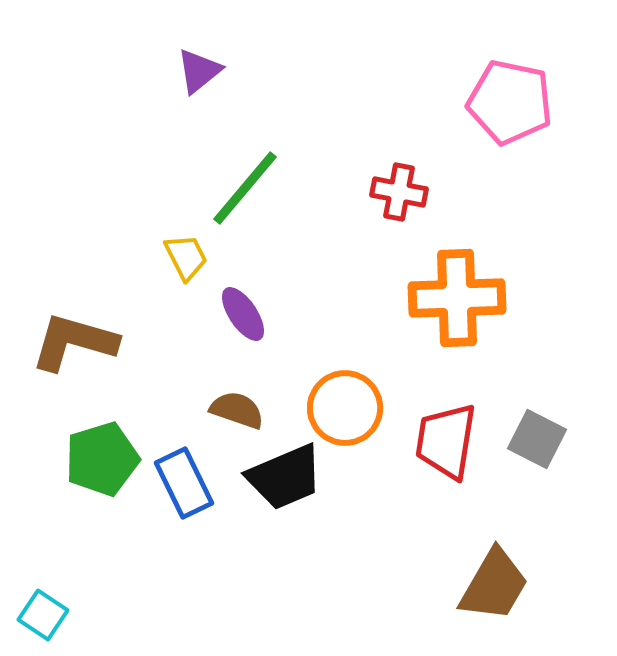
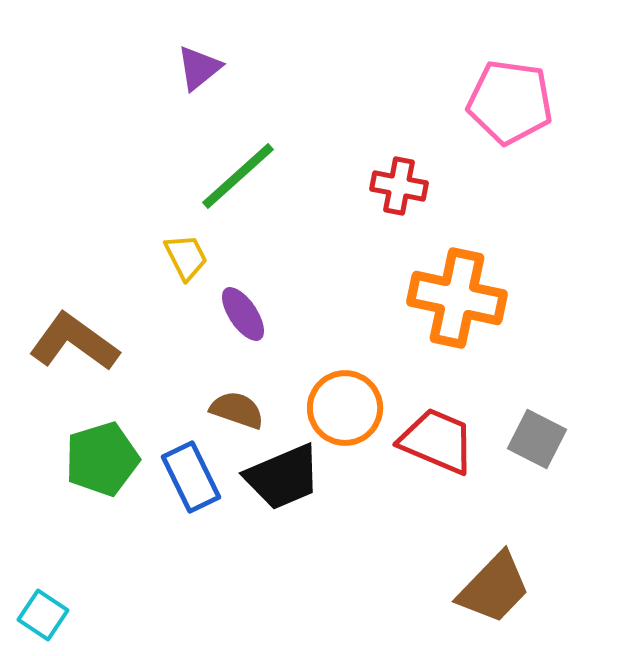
purple triangle: moved 3 px up
pink pentagon: rotated 4 degrees counterclockwise
green line: moved 7 px left, 12 px up; rotated 8 degrees clockwise
red cross: moved 6 px up
orange cross: rotated 14 degrees clockwise
brown L-shape: rotated 20 degrees clockwise
red trapezoid: moved 9 px left; rotated 104 degrees clockwise
black trapezoid: moved 2 px left
blue rectangle: moved 7 px right, 6 px up
brown trapezoid: moved 3 px down; rotated 14 degrees clockwise
